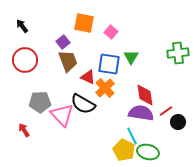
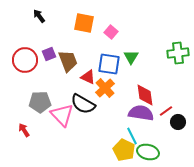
black arrow: moved 17 px right, 10 px up
purple square: moved 14 px left, 12 px down; rotated 16 degrees clockwise
